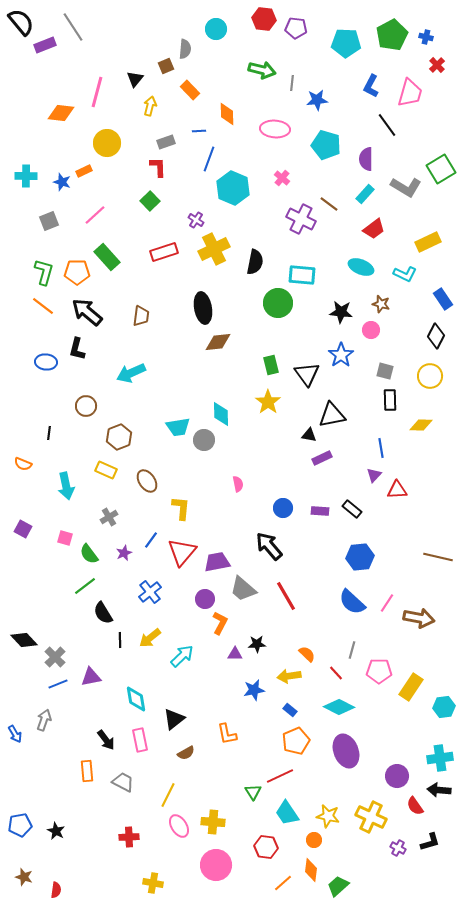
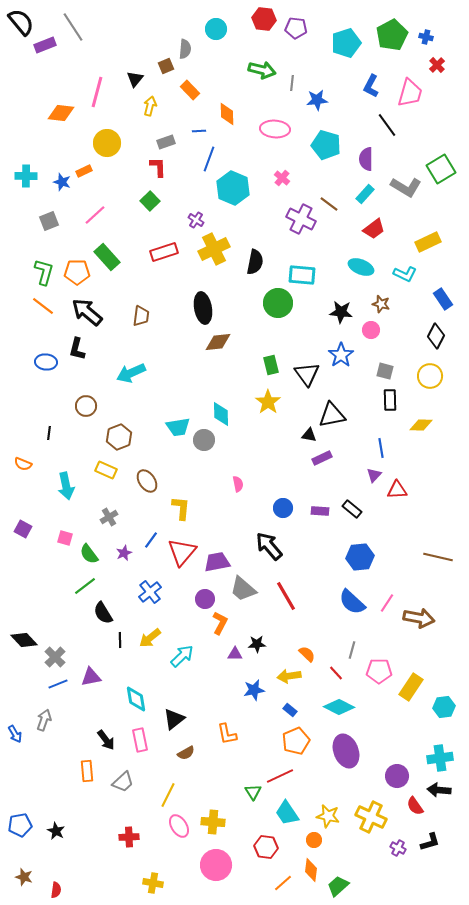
cyan pentagon at (346, 43): rotated 20 degrees counterclockwise
gray trapezoid at (123, 782): rotated 110 degrees clockwise
